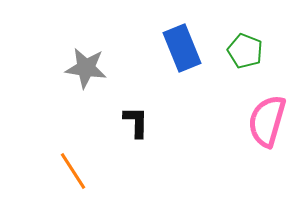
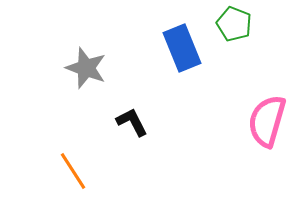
green pentagon: moved 11 px left, 27 px up
gray star: rotated 12 degrees clockwise
black L-shape: moved 4 px left; rotated 28 degrees counterclockwise
